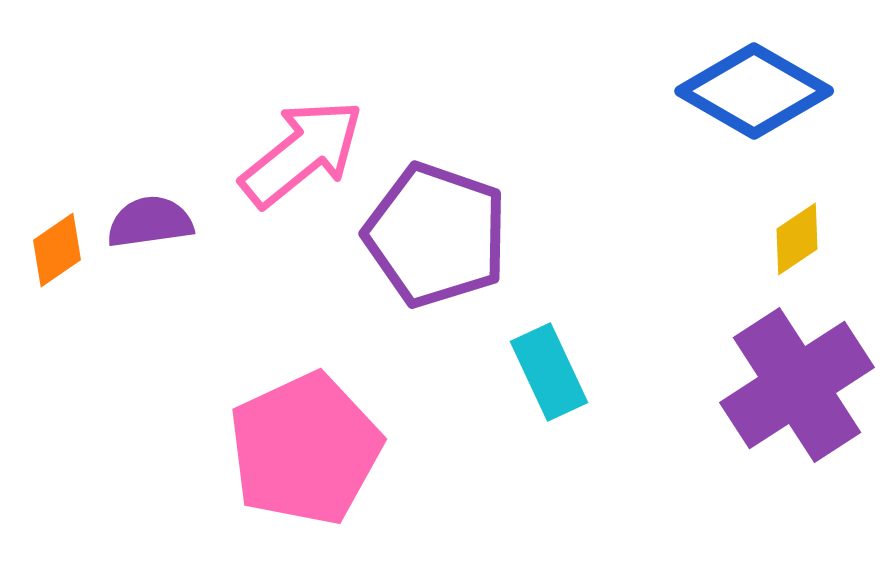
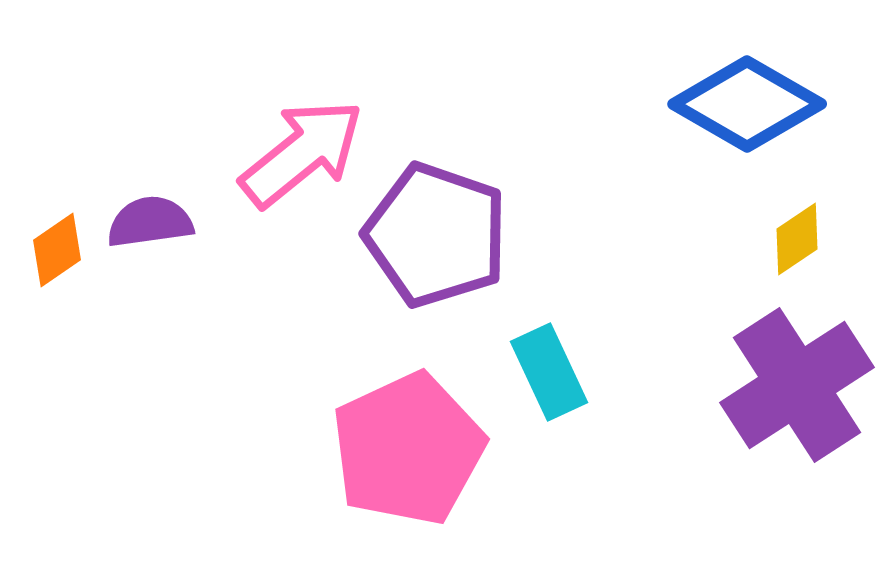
blue diamond: moved 7 px left, 13 px down
pink pentagon: moved 103 px right
